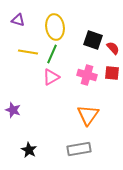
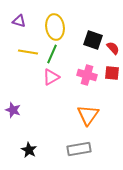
purple triangle: moved 1 px right, 1 px down
